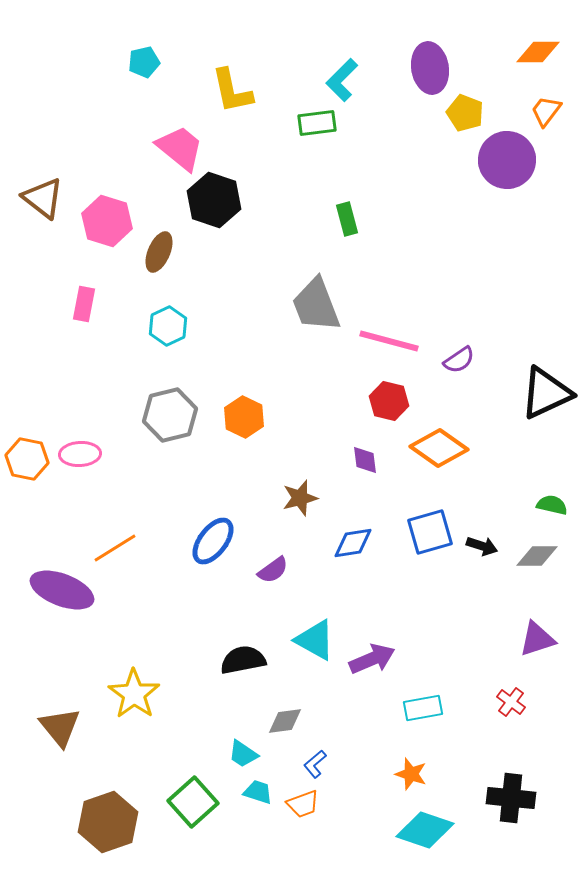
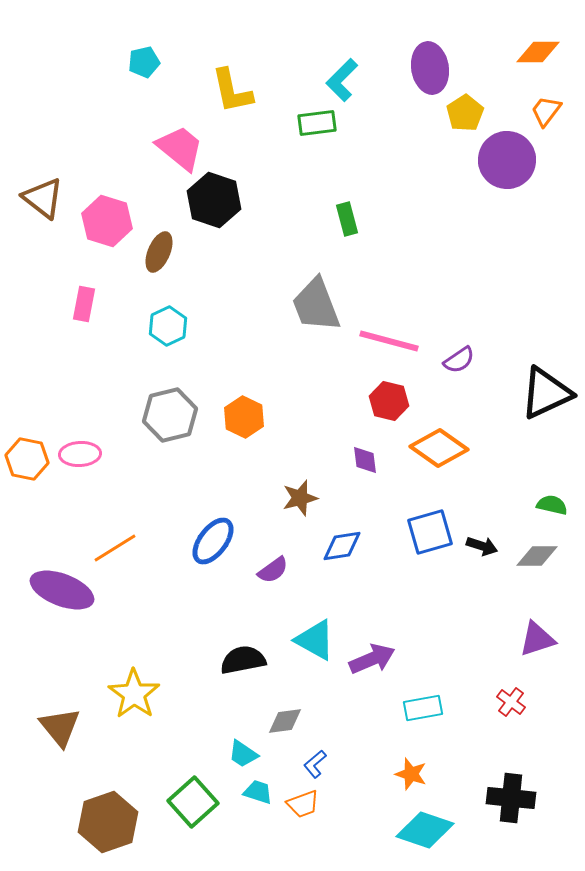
yellow pentagon at (465, 113): rotated 18 degrees clockwise
blue diamond at (353, 543): moved 11 px left, 3 px down
